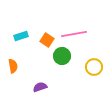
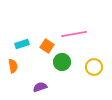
cyan rectangle: moved 1 px right, 8 px down
orange square: moved 6 px down
green circle: moved 6 px down
